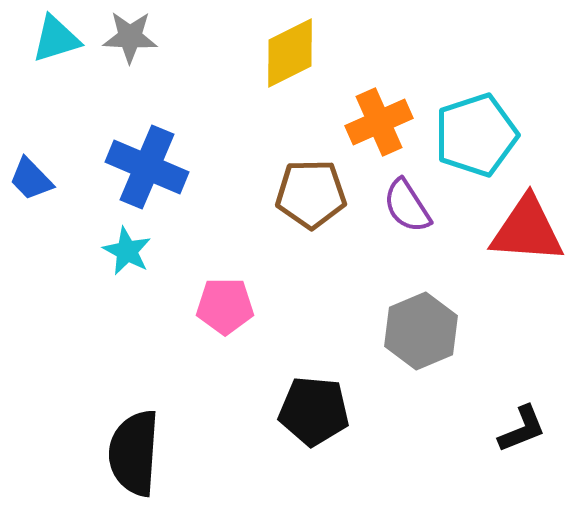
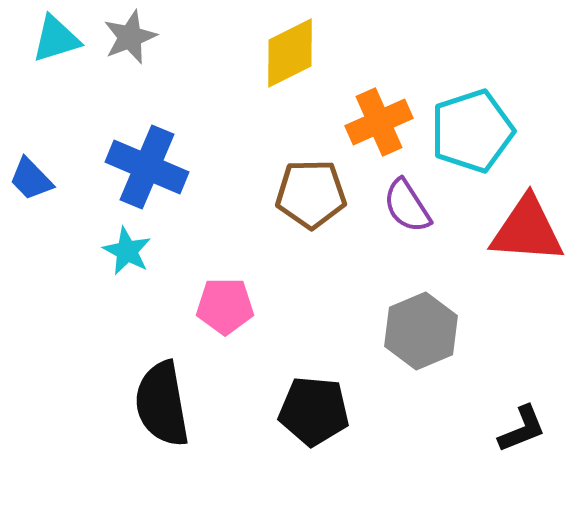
gray star: rotated 24 degrees counterclockwise
cyan pentagon: moved 4 px left, 4 px up
black semicircle: moved 28 px right, 49 px up; rotated 14 degrees counterclockwise
